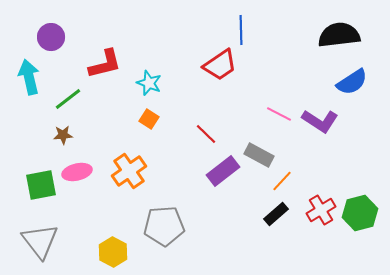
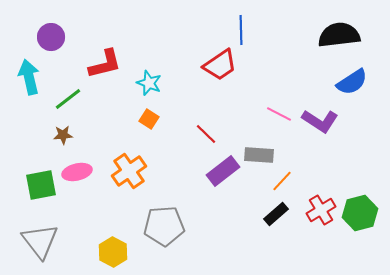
gray rectangle: rotated 24 degrees counterclockwise
